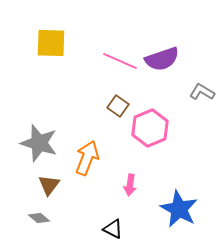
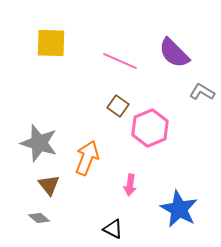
purple semicircle: moved 12 px right, 6 px up; rotated 64 degrees clockwise
brown triangle: rotated 15 degrees counterclockwise
